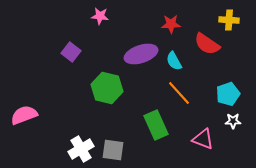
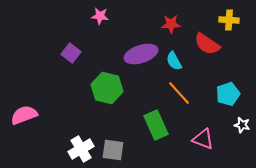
purple square: moved 1 px down
white star: moved 9 px right, 4 px down; rotated 14 degrees clockwise
